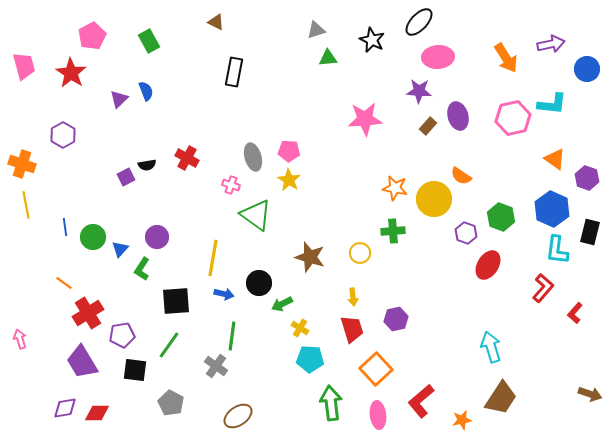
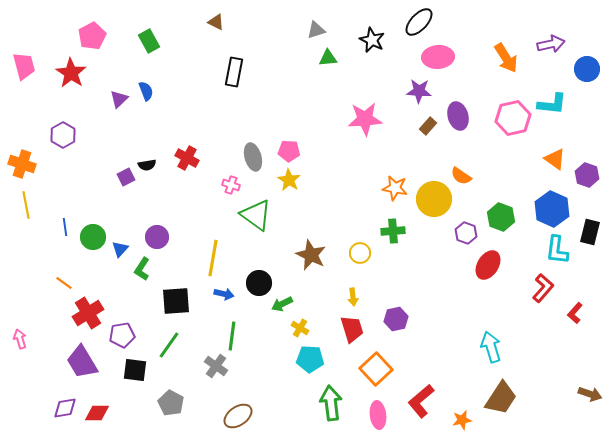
purple hexagon at (587, 178): moved 3 px up
brown star at (310, 257): moved 1 px right, 2 px up; rotated 8 degrees clockwise
